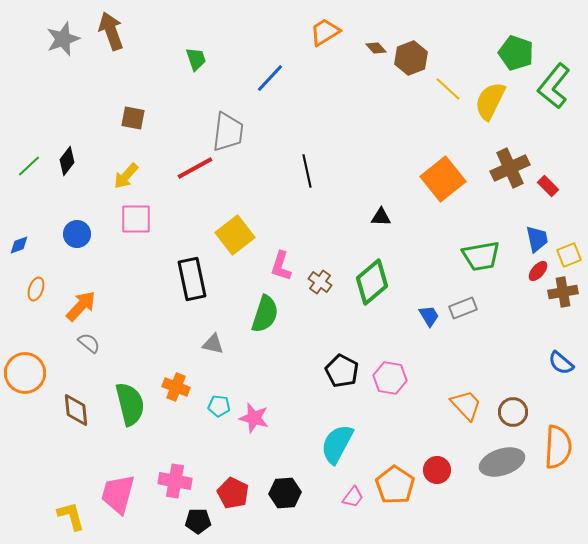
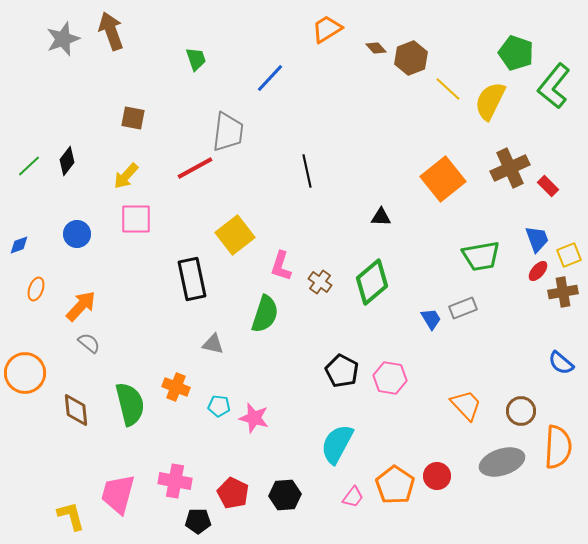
orange trapezoid at (325, 32): moved 2 px right, 3 px up
blue trapezoid at (537, 239): rotated 8 degrees counterclockwise
blue trapezoid at (429, 316): moved 2 px right, 3 px down
brown circle at (513, 412): moved 8 px right, 1 px up
red circle at (437, 470): moved 6 px down
black hexagon at (285, 493): moved 2 px down
